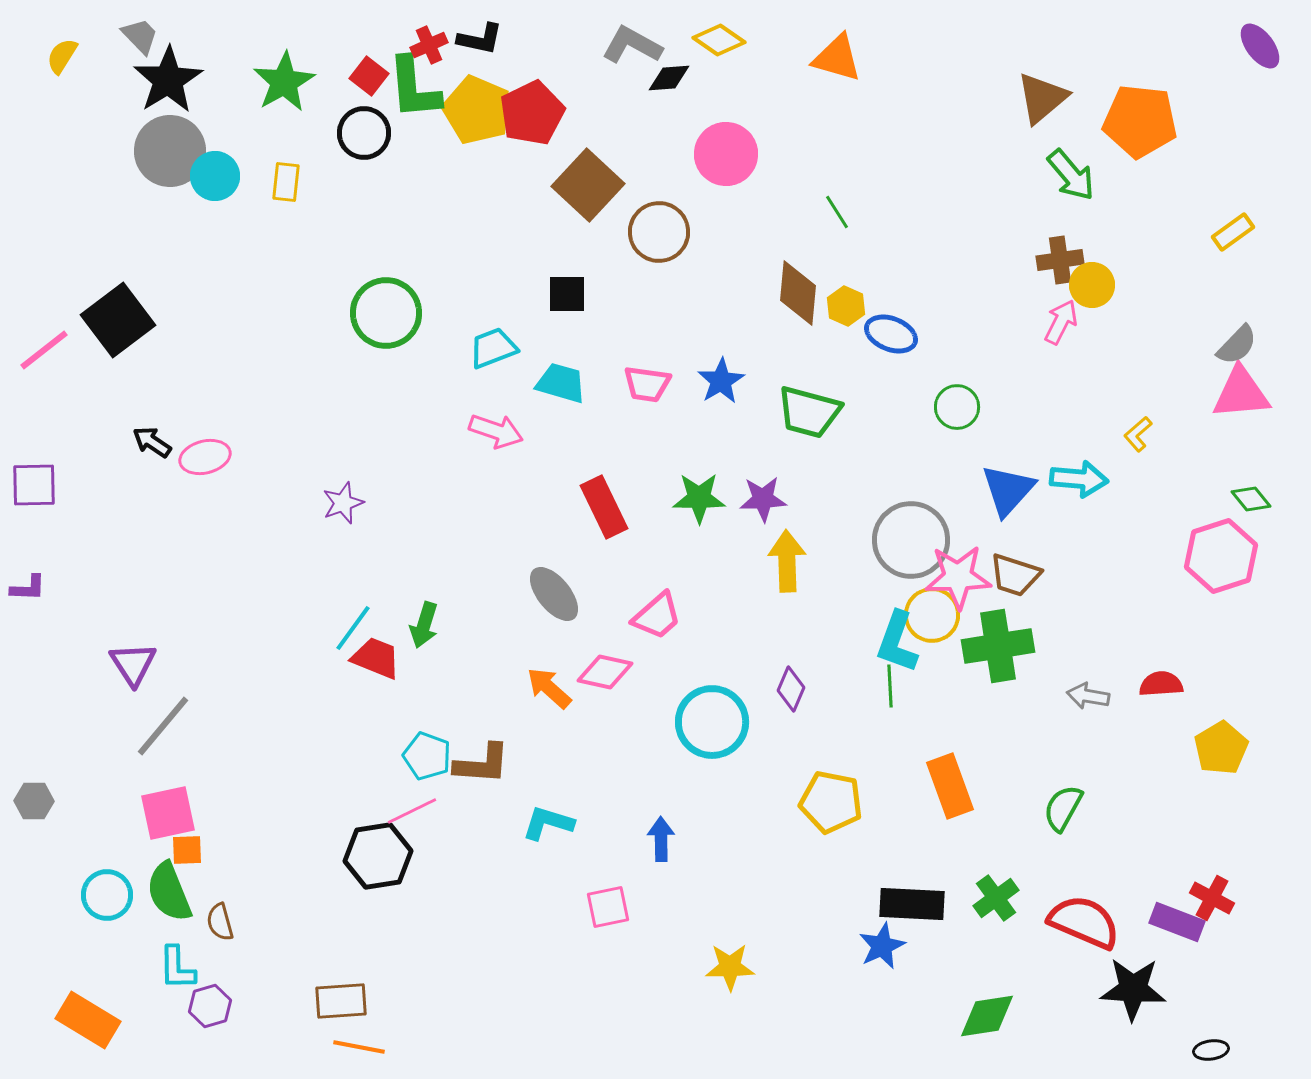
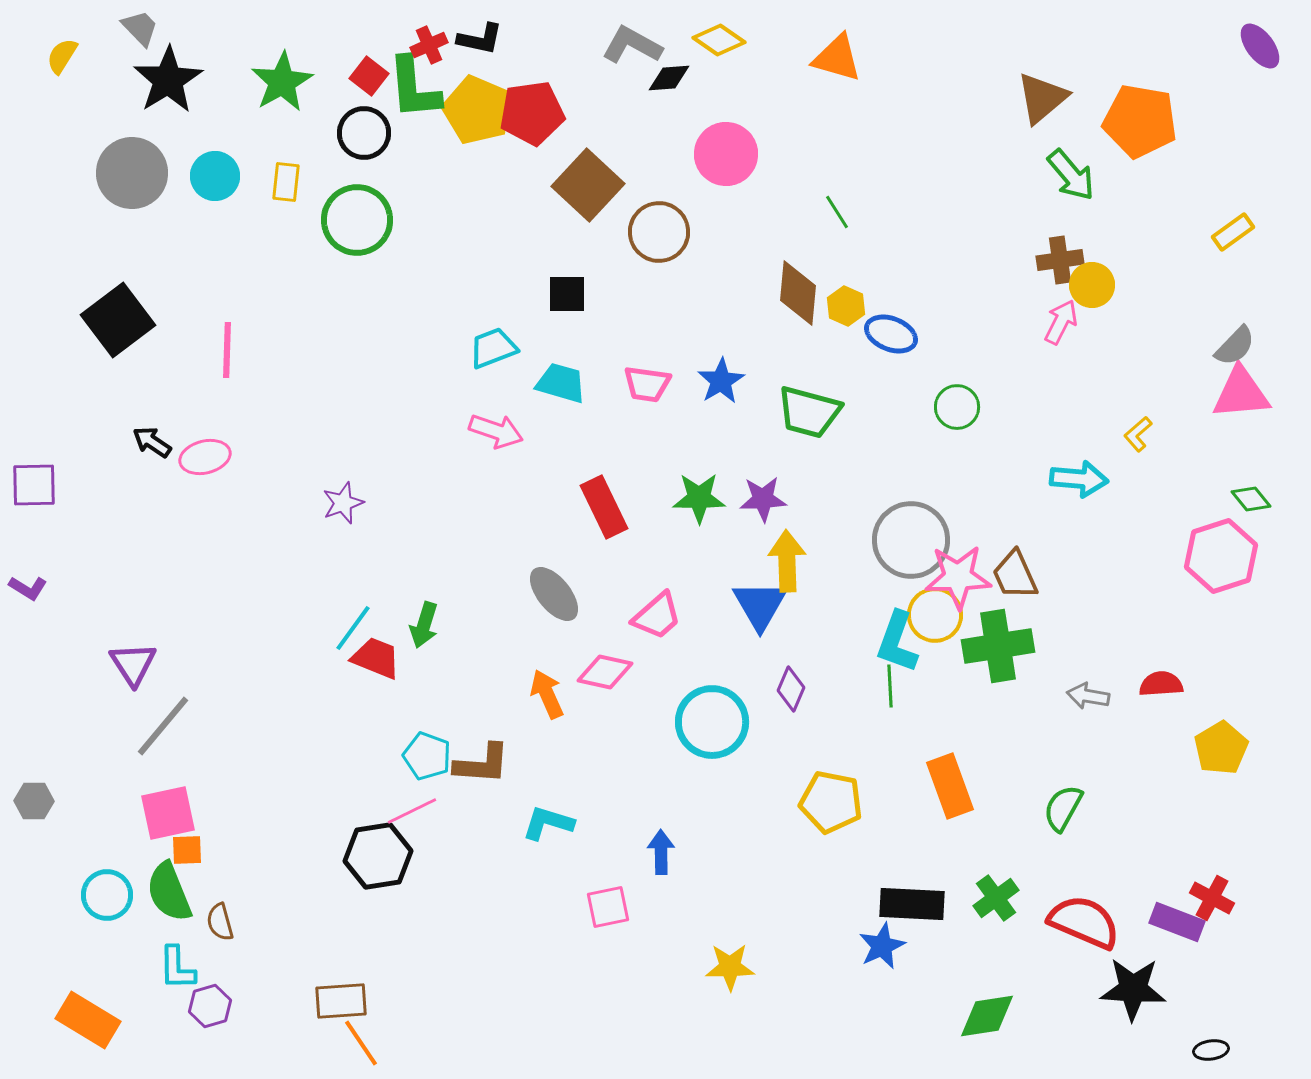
gray trapezoid at (140, 36): moved 8 px up
green star at (284, 82): moved 2 px left
red pentagon at (532, 113): rotated 18 degrees clockwise
orange pentagon at (1140, 121): rotated 4 degrees clockwise
gray circle at (170, 151): moved 38 px left, 22 px down
green circle at (386, 313): moved 29 px left, 93 px up
gray semicircle at (1237, 345): moved 2 px left, 1 px down
pink line at (44, 350): moved 183 px right; rotated 50 degrees counterclockwise
blue triangle at (1008, 490): moved 248 px left, 115 px down; rotated 12 degrees counterclockwise
brown trapezoid at (1015, 575): rotated 48 degrees clockwise
purple L-shape at (28, 588): rotated 30 degrees clockwise
yellow circle at (932, 615): moved 3 px right
orange arrow at (549, 688): moved 2 px left, 6 px down; rotated 24 degrees clockwise
blue arrow at (661, 839): moved 13 px down
orange line at (359, 1047): moved 2 px right, 4 px up; rotated 45 degrees clockwise
